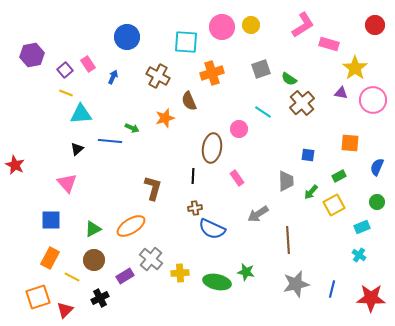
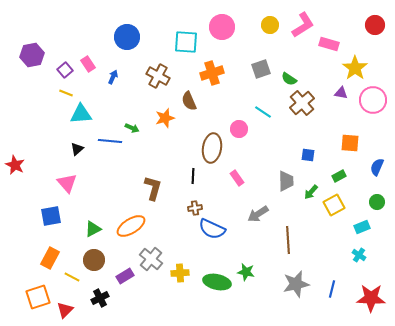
yellow circle at (251, 25): moved 19 px right
blue square at (51, 220): moved 4 px up; rotated 10 degrees counterclockwise
